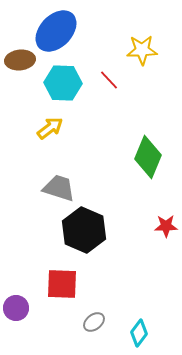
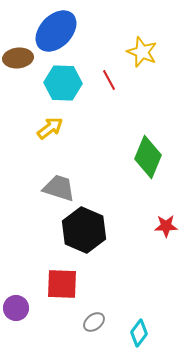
yellow star: moved 2 px down; rotated 24 degrees clockwise
brown ellipse: moved 2 px left, 2 px up
red line: rotated 15 degrees clockwise
